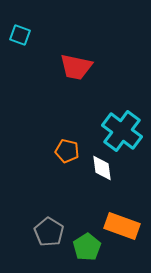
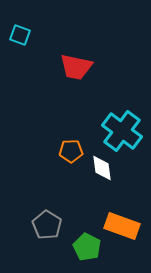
orange pentagon: moved 4 px right; rotated 15 degrees counterclockwise
gray pentagon: moved 2 px left, 7 px up
green pentagon: rotated 12 degrees counterclockwise
